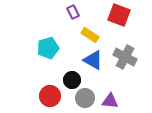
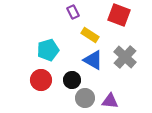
cyan pentagon: moved 2 px down
gray cross: rotated 15 degrees clockwise
red circle: moved 9 px left, 16 px up
